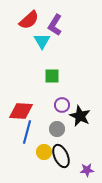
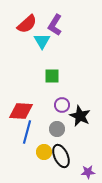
red semicircle: moved 2 px left, 4 px down
purple star: moved 1 px right, 2 px down
